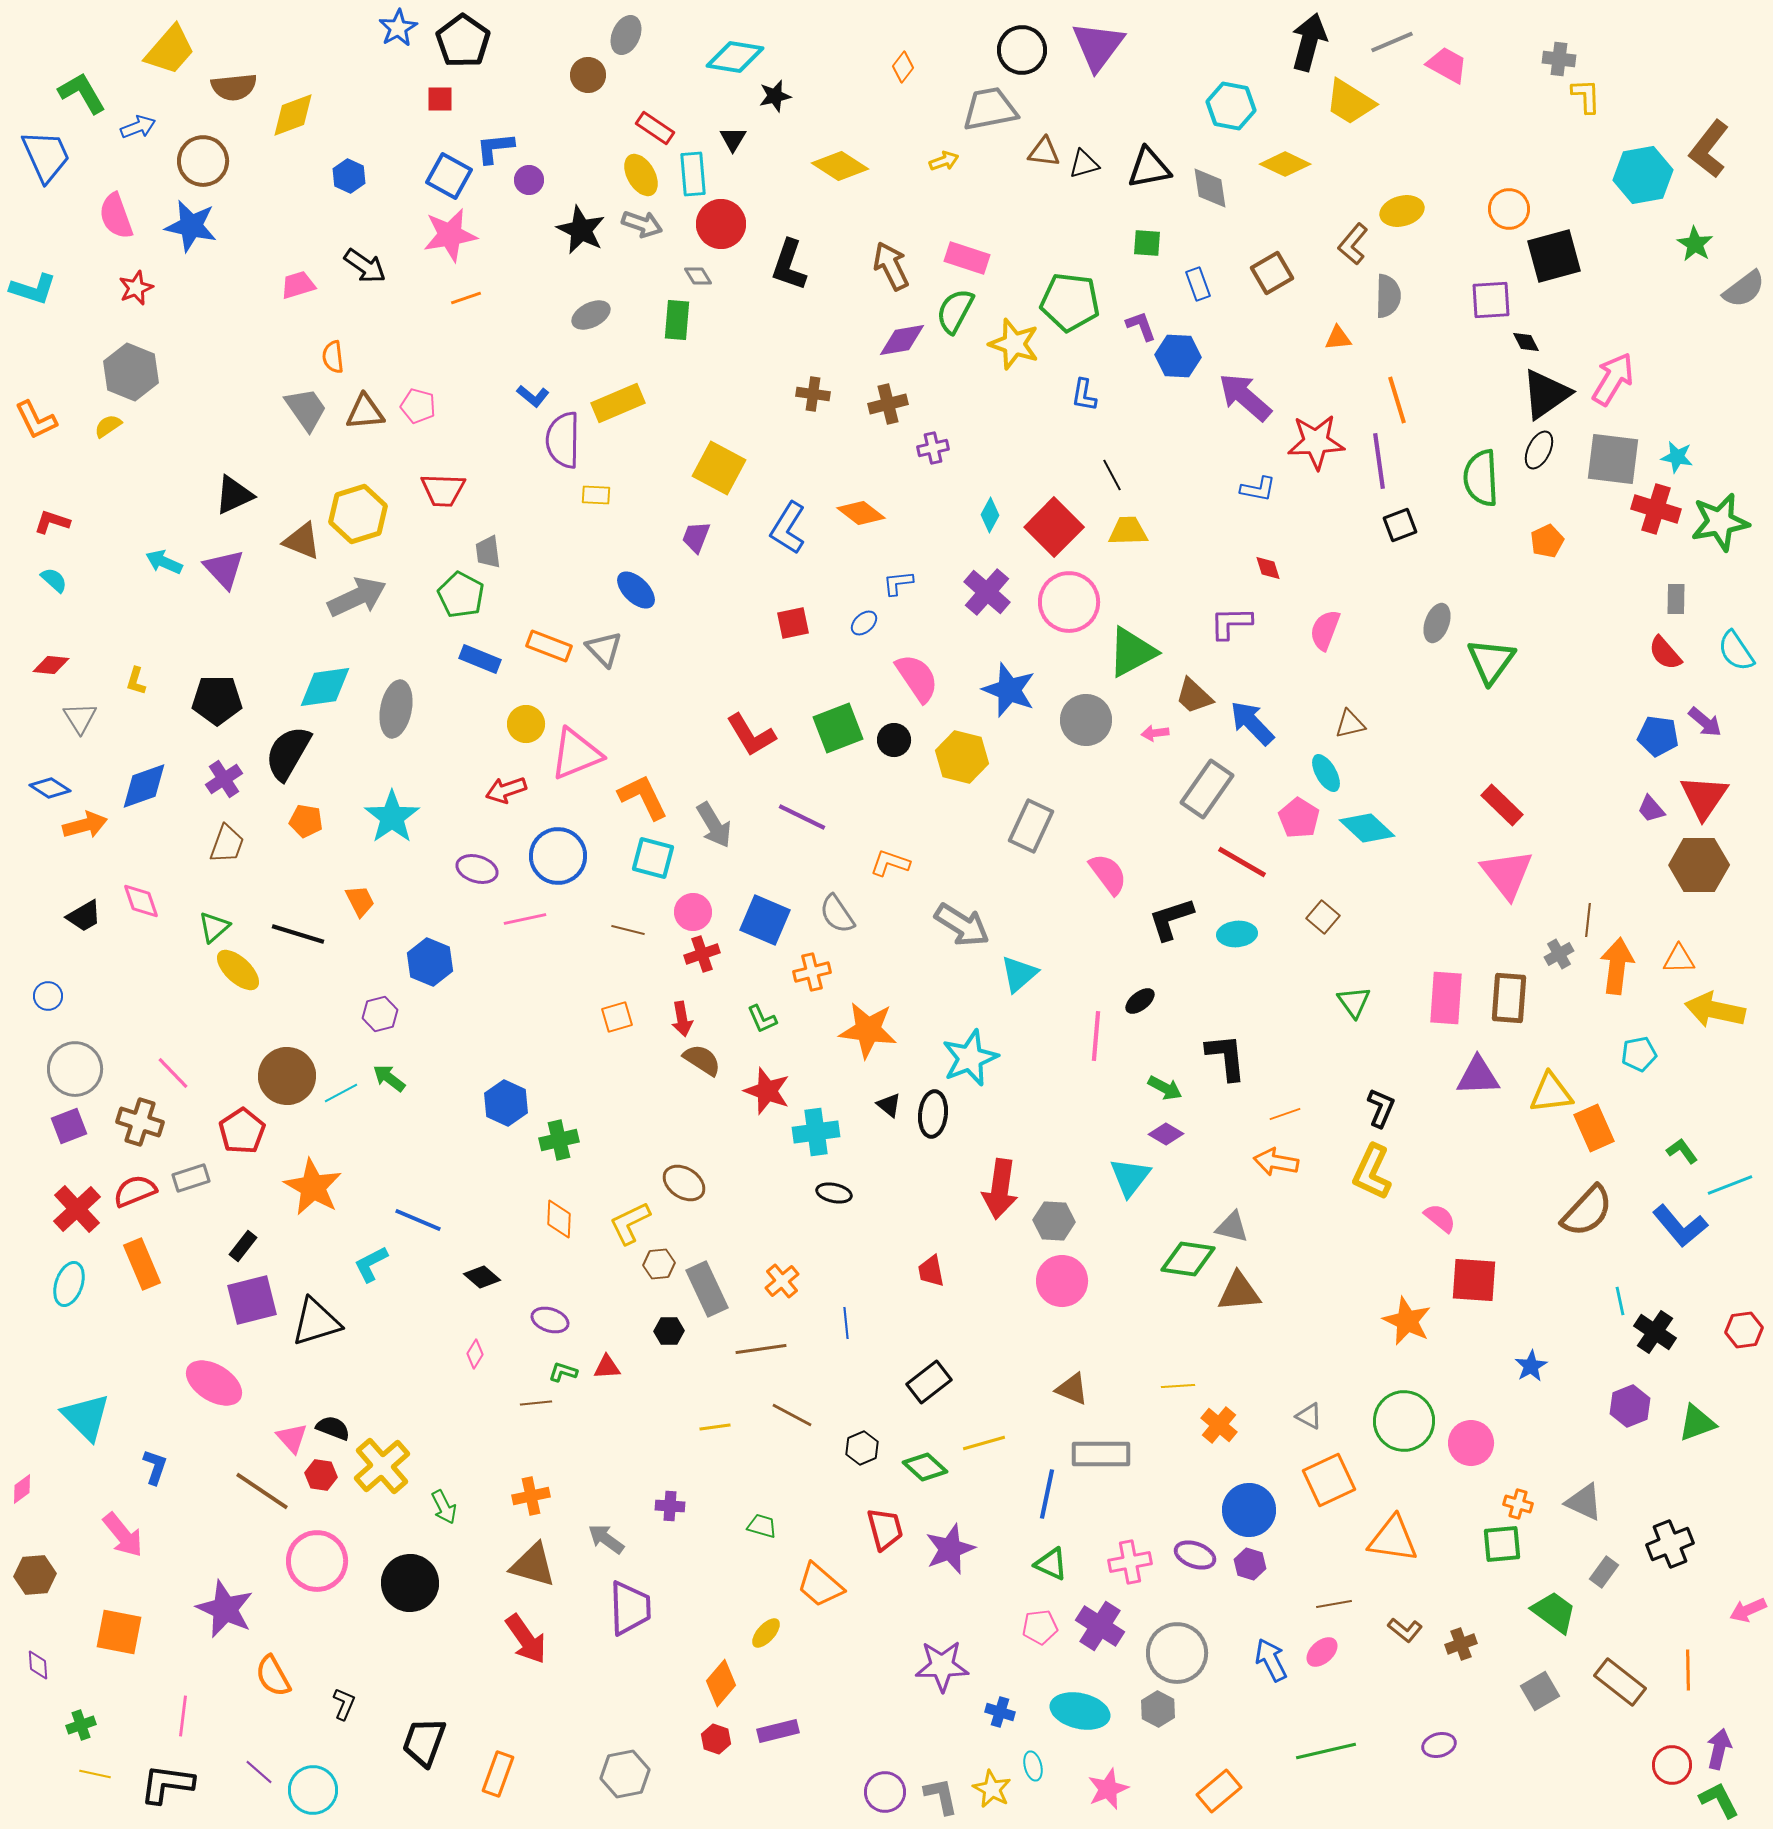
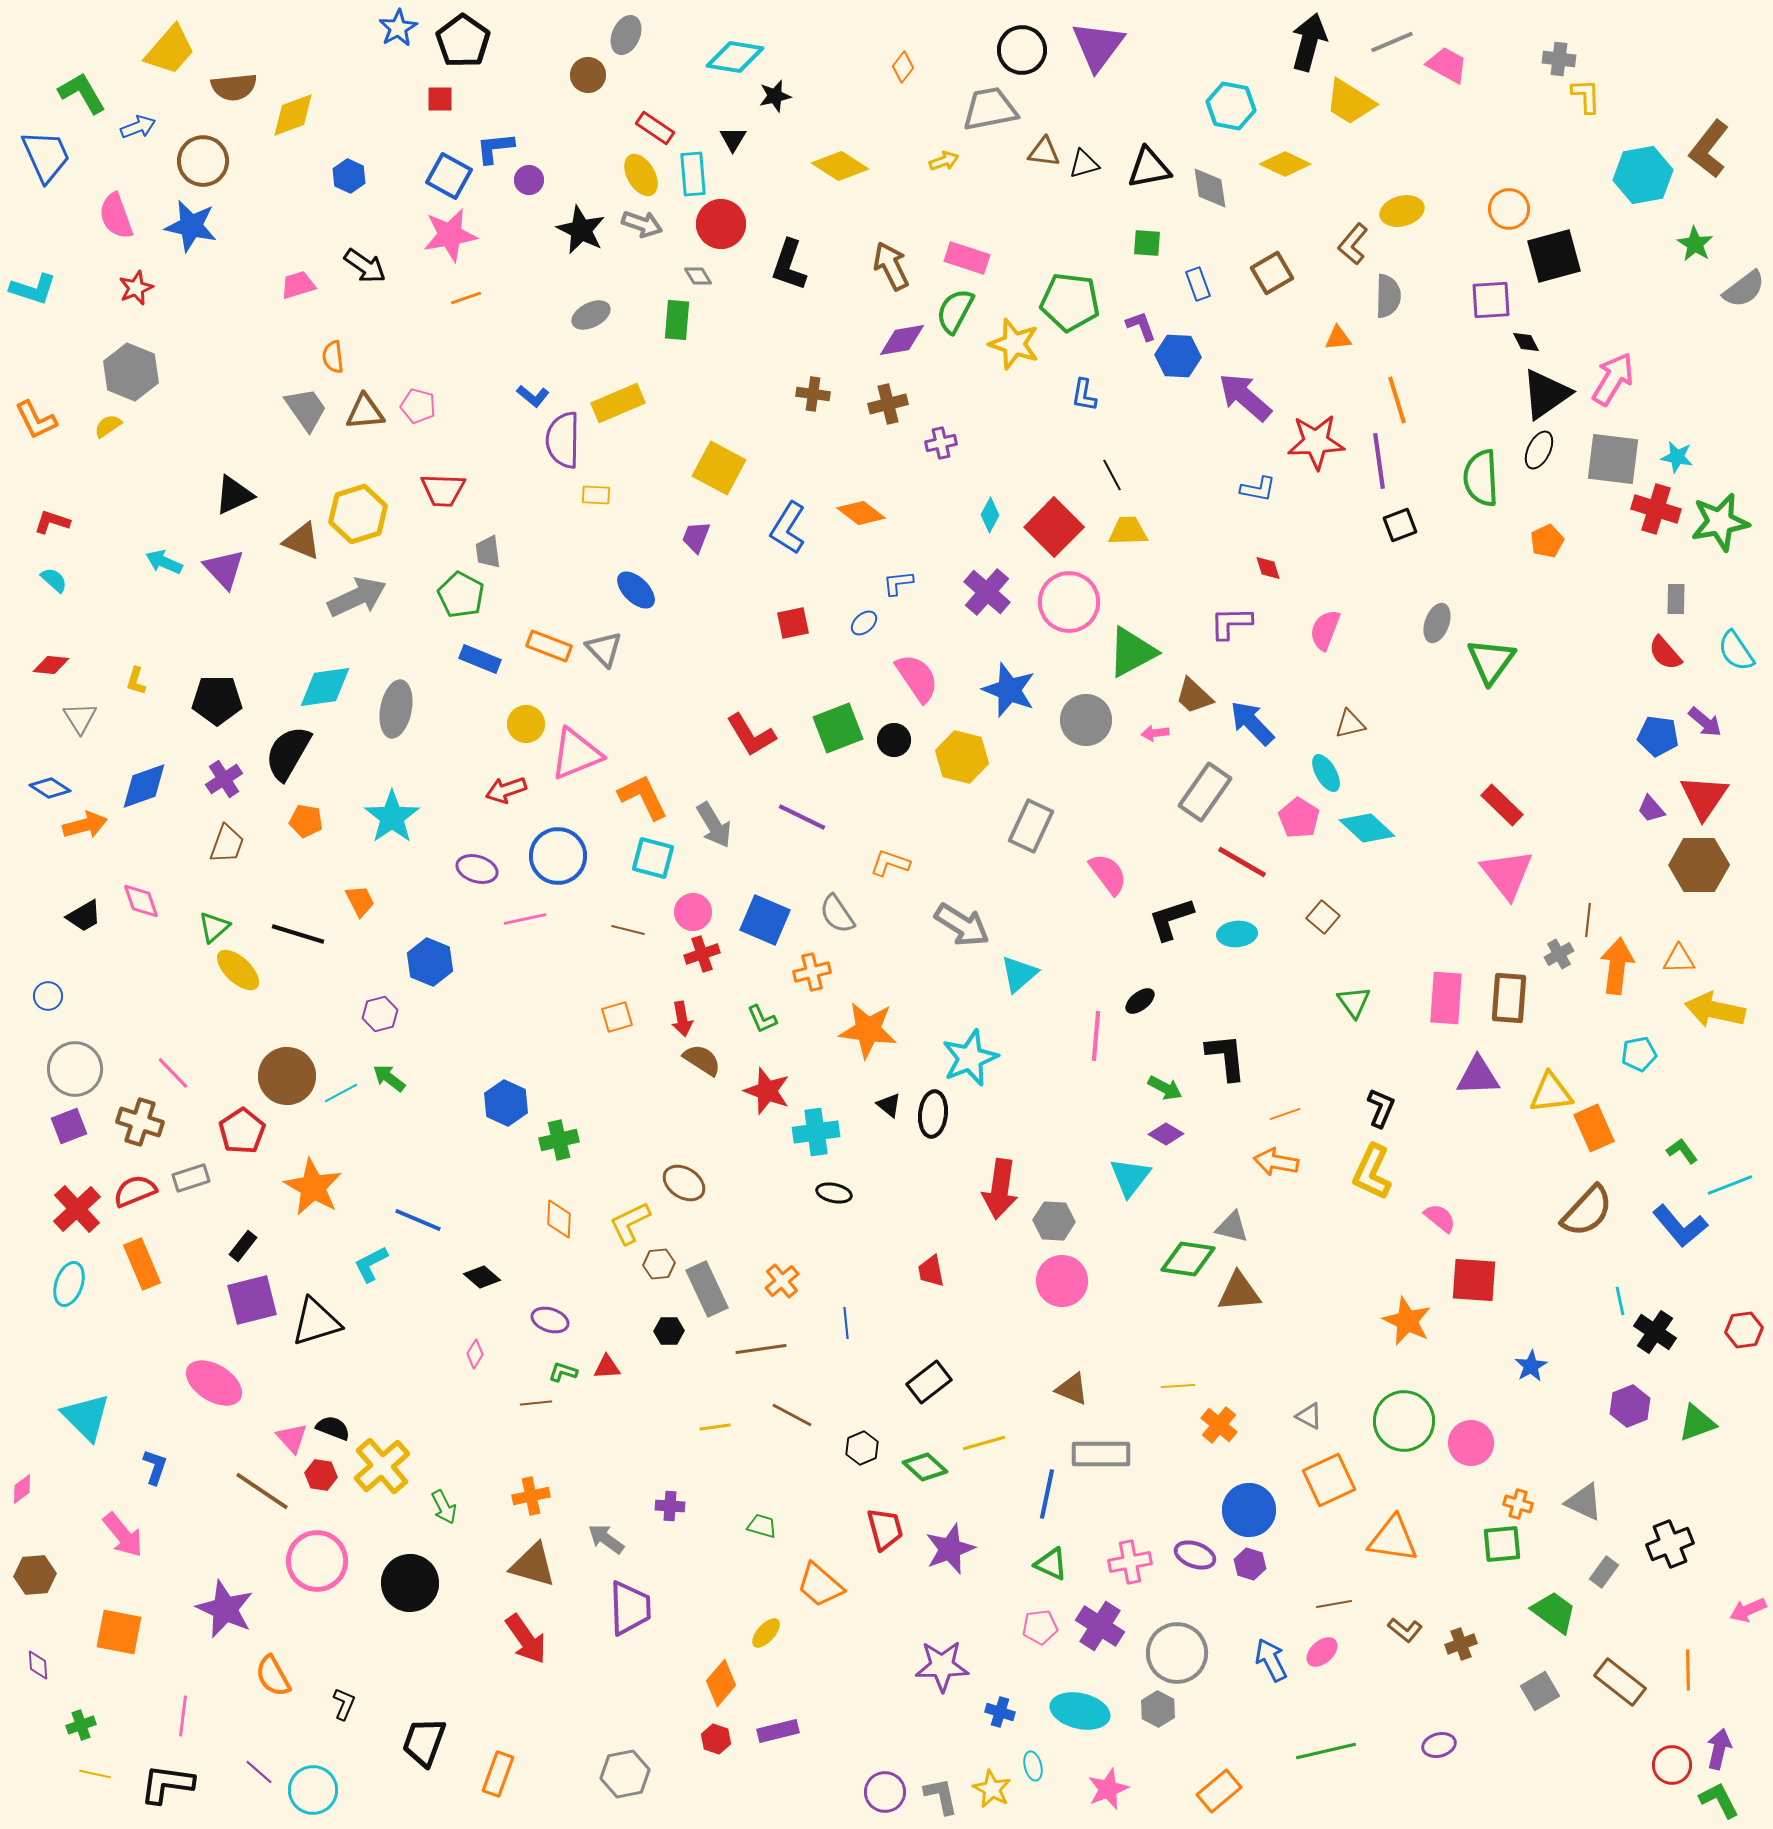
purple cross at (933, 448): moved 8 px right, 5 px up
gray rectangle at (1207, 789): moved 2 px left, 3 px down
